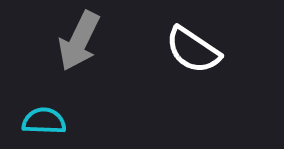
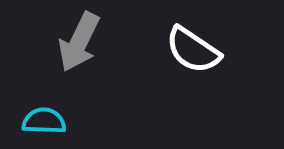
gray arrow: moved 1 px down
